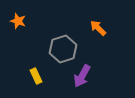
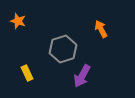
orange arrow: moved 3 px right, 1 px down; rotated 18 degrees clockwise
yellow rectangle: moved 9 px left, 3 px up
